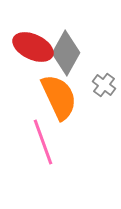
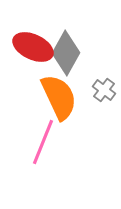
gray cross: moved 5 px down
pink line: rotated 42 degrees clockwise
